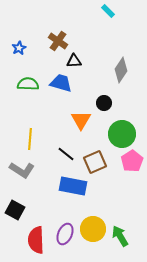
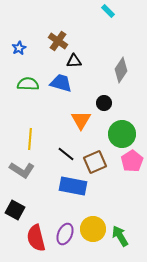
red semicircle: moved 2 px up; rotated 12 degrees counterclockwise
